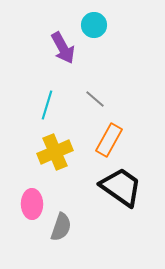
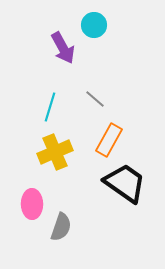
cyan line: moved 3 px right, 2 px down
black trapezoid: moved 4 px right, 4 px up
